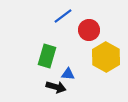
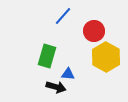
blue line: rotated 12 degrees counterclockwise
red circle: moved 5 px right, 1 px down
